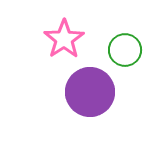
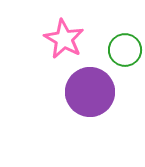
pink star: rotated 9 degrees counterclockwise
